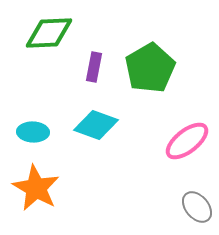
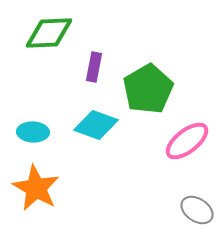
green pentagon: moved 2 px left, 21 px down
gray ellipse: moved 3 px down; rotated 16 degrees counterclockwise
